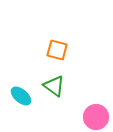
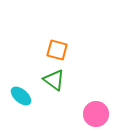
green triangle: moved 6 px up
pink circle: moved 3 px up
